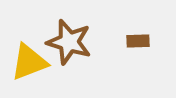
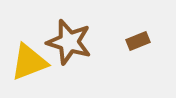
brown rectangle: rotated 20 degrees counterclockwise
